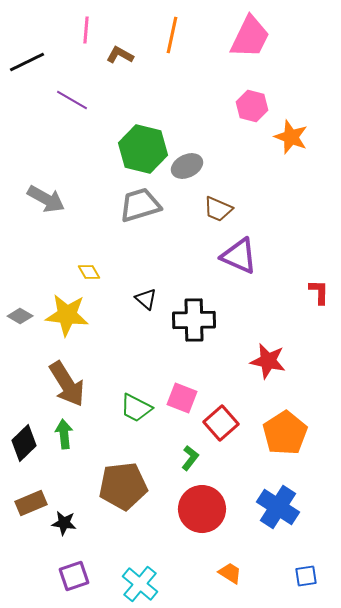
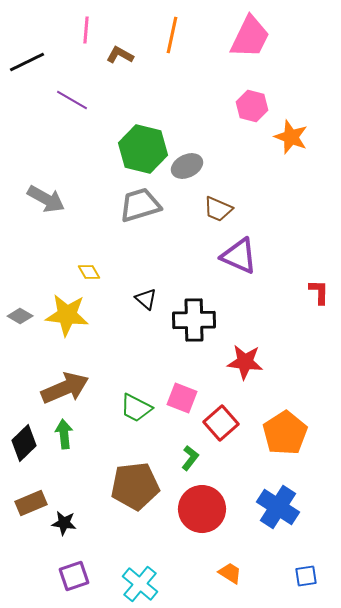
red star: moved 23 px left, 1 px down; rotated 6 degrees counterclockwise
brown arrow: moved 2 px left, 4 px down; rotated 81 degrees counterclockwise
brown pentagon: moved 12 px right
